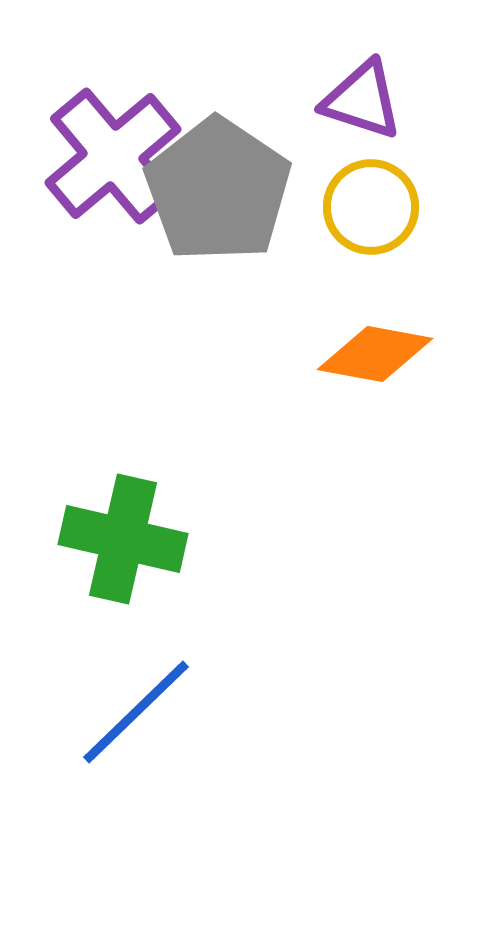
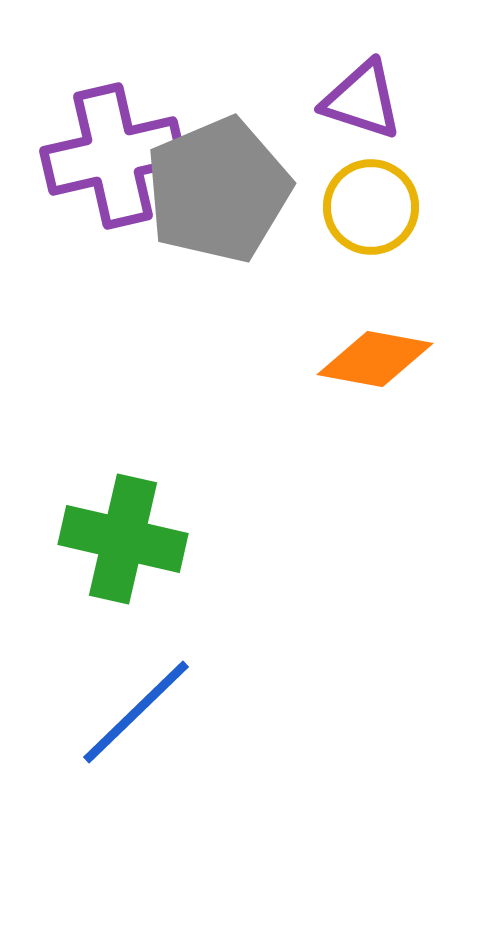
purple cross: rotated 27 degrees clockwise
gray pentagon: rotated 15 degrees clockwise
orange diamond: moved 5 px down
